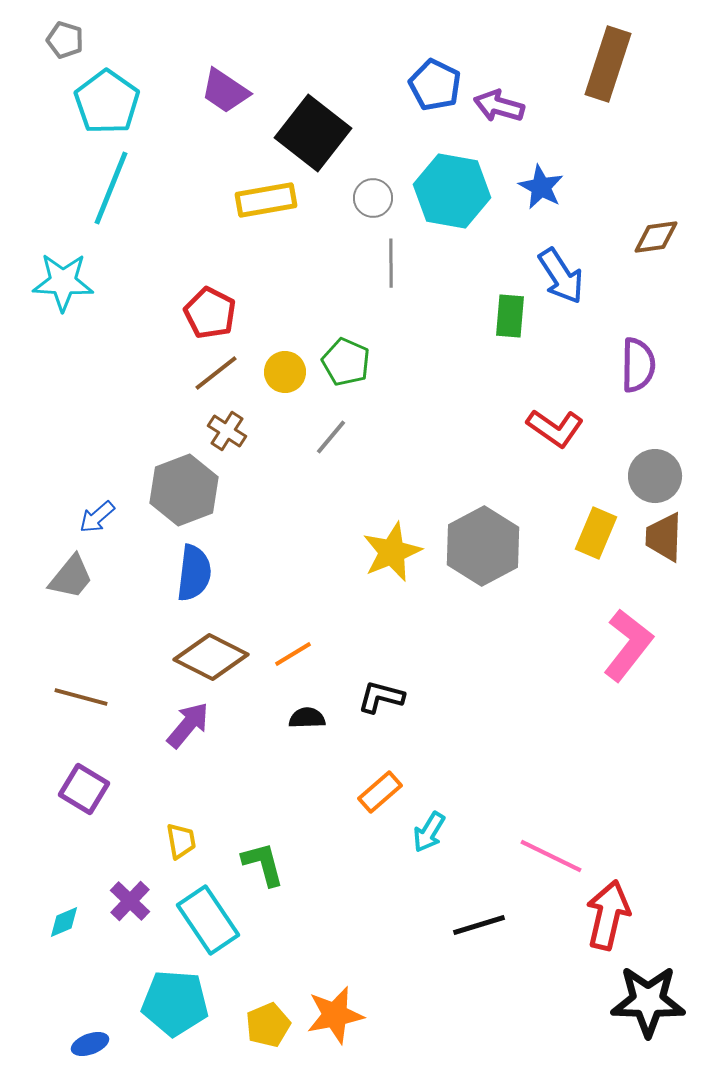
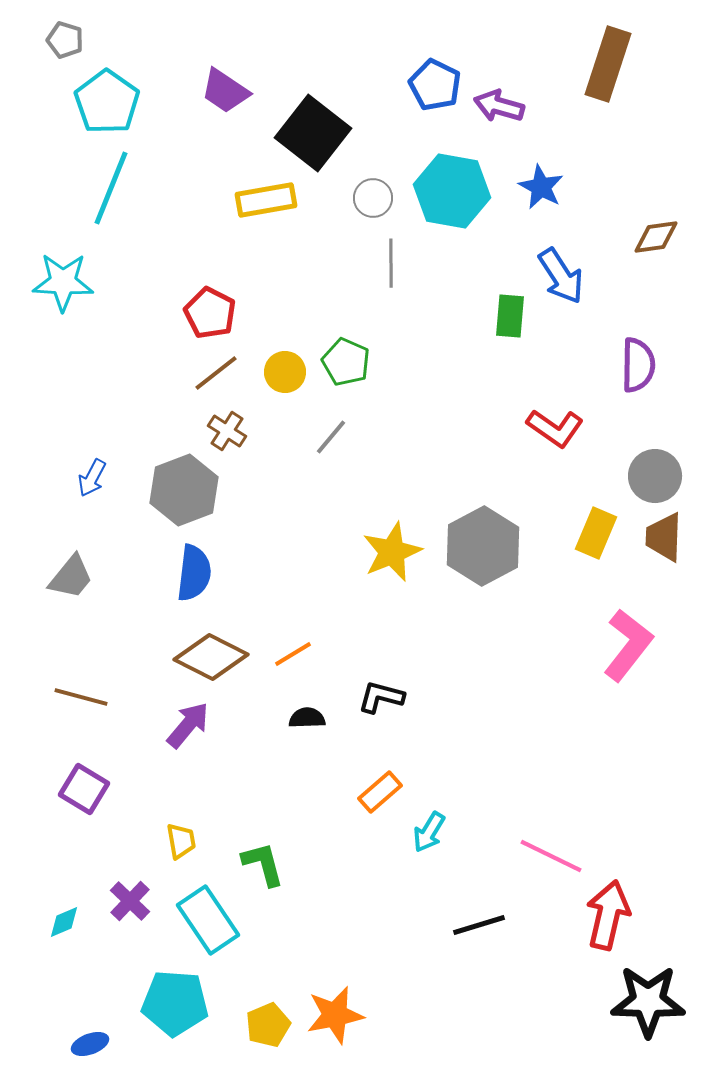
blue arrow at (97, 517): moved 5 px left, 39 px up; rotated 21 degrees counterclockwise
